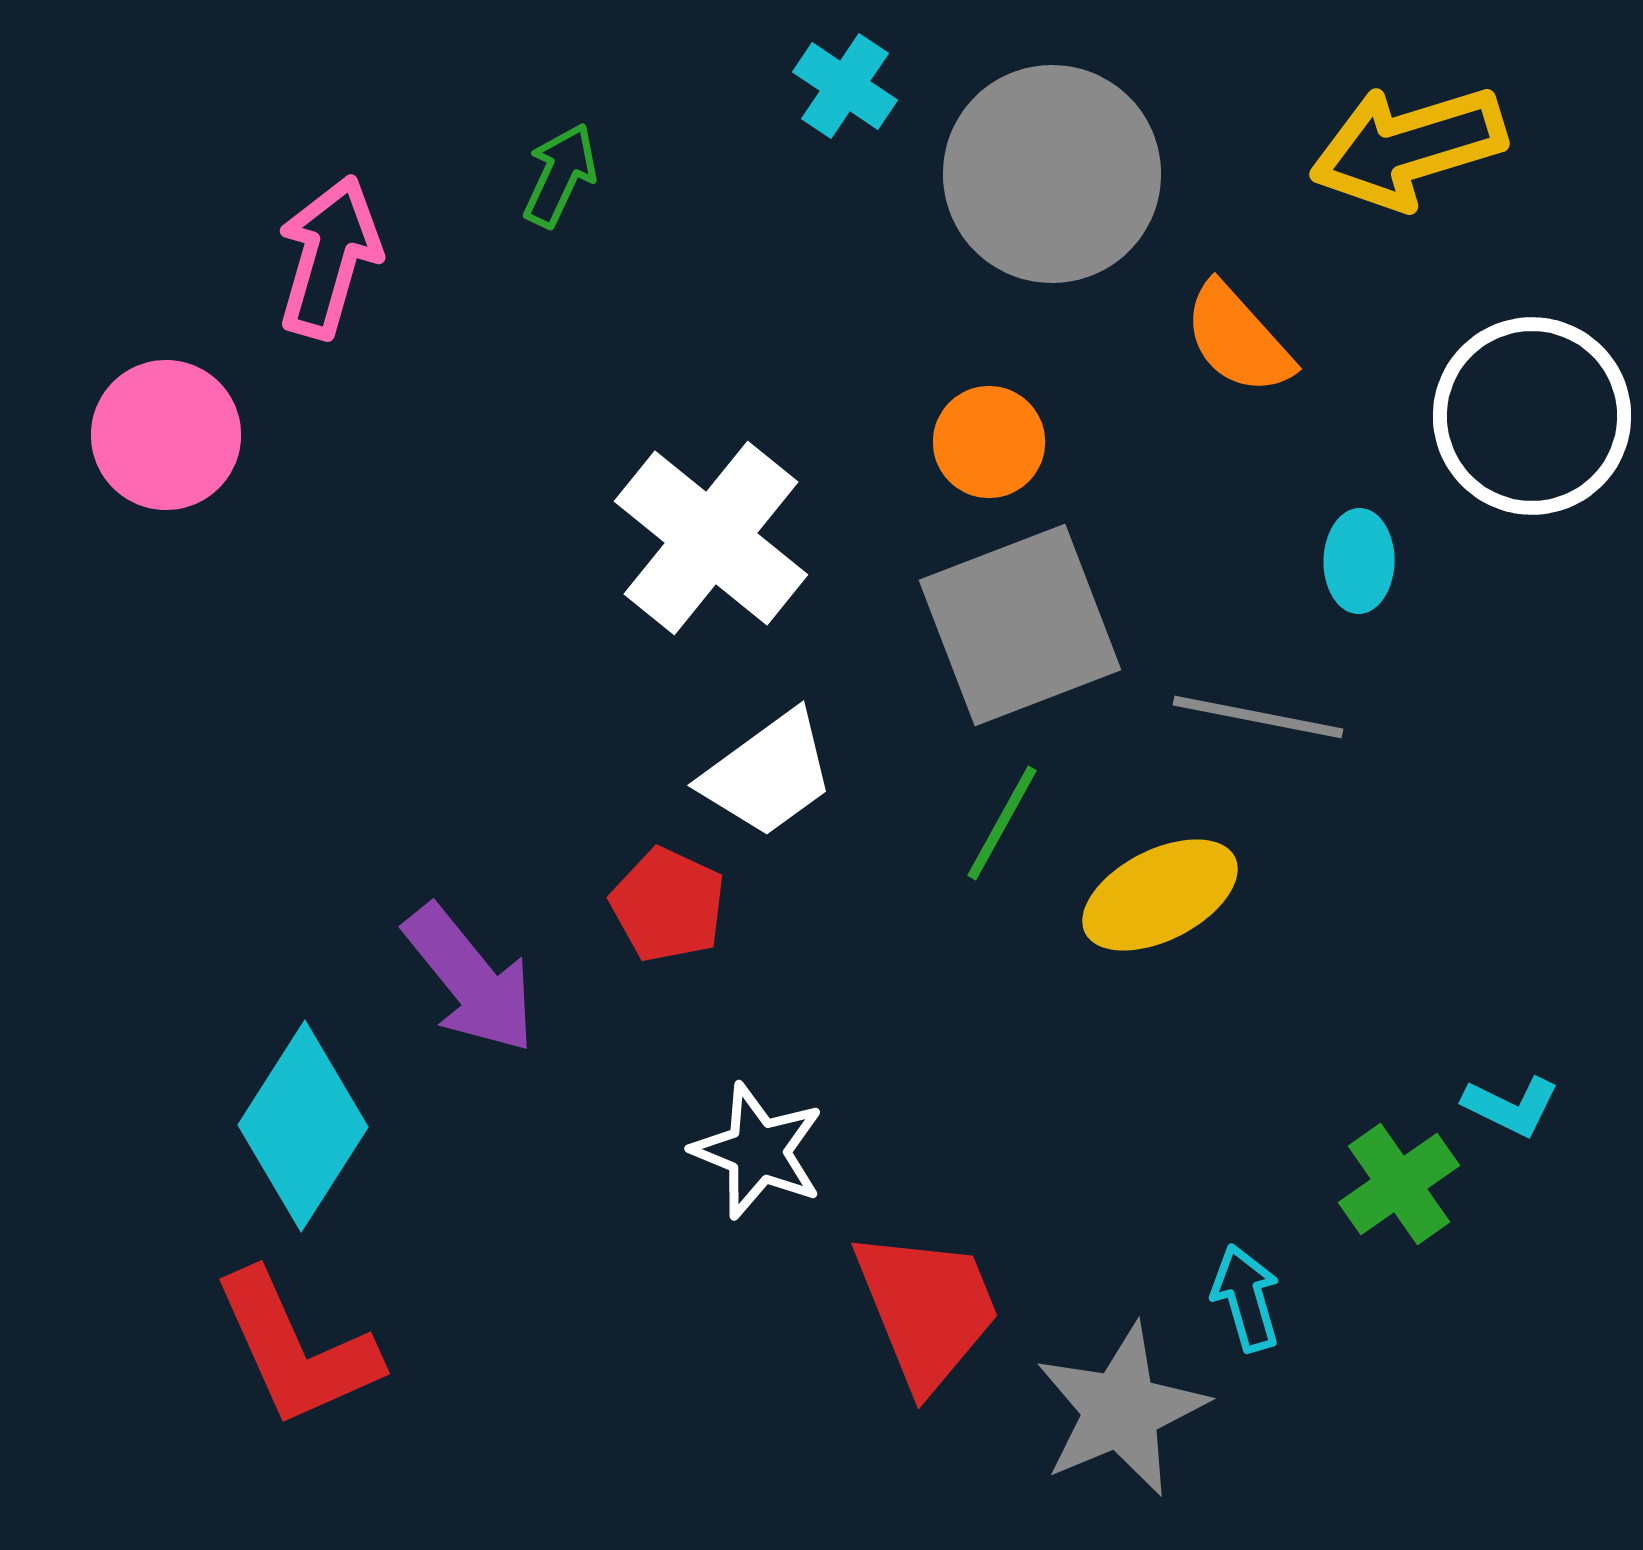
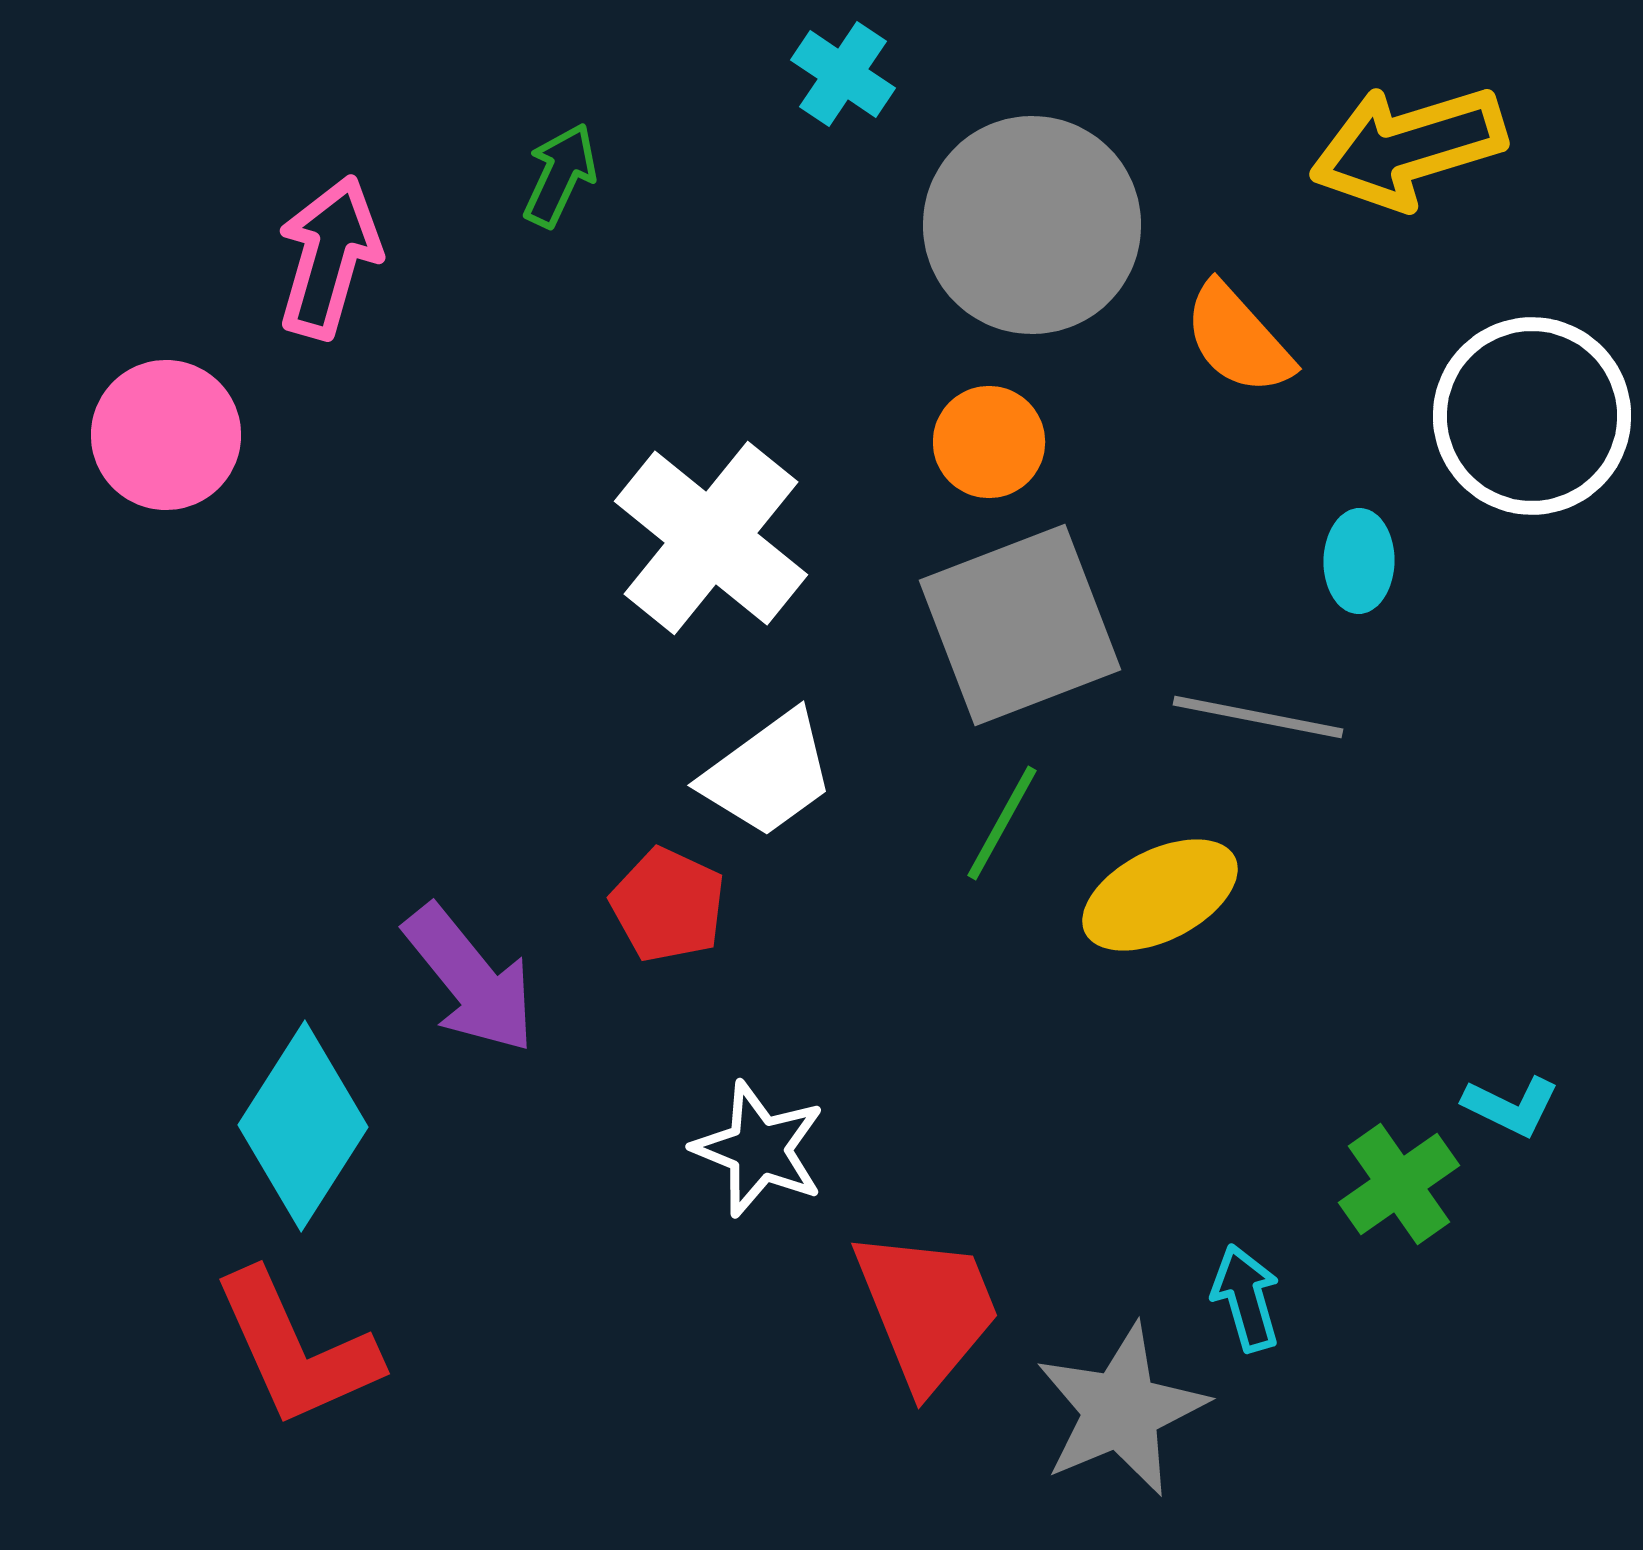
cyan cross: moved 2 px left, 12 px up
gray circle: moved 20 px left, 51 px down
white star: moved 1 px right, 2 px up
